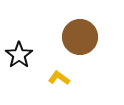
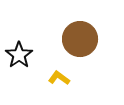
brown circle: moved 2 px down
